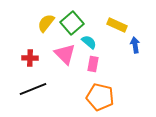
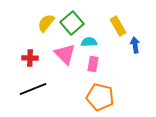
yellow rectangle: moved 1 px right, 1 px down; rotated 36 degrees clockwise
cyan semicircle: rotated 42 degrees counterclockwise
